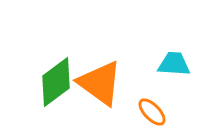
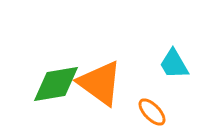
cyan trapezoid: rotated 124 degrees counterclockwise
green diamond: moved 2 px down; rotated 27 degrees clockwise
